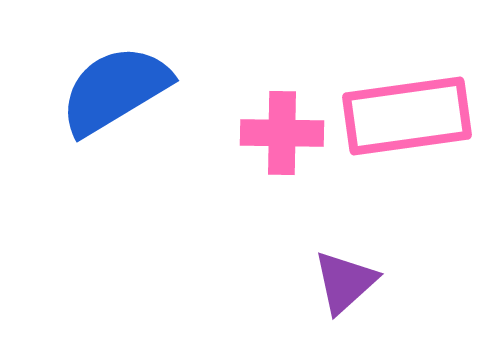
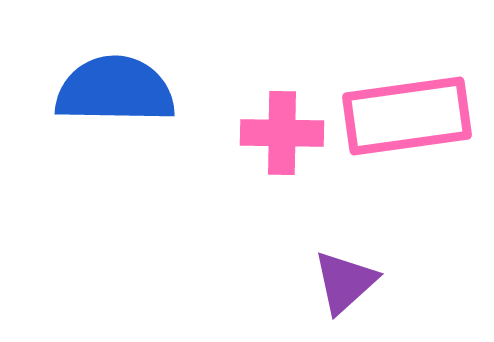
blue semicircle: rotated 32 degrees clockwise
